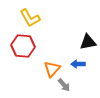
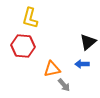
yellow L-shape: rotated 45 degrees clockwise
black triangle: rotated 30 degrees counterclockwise
blue arrow: moved 4 px right
orange triangle: rotated 36 degrees clockwise
